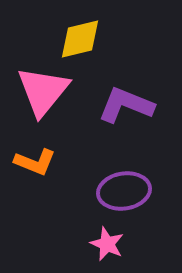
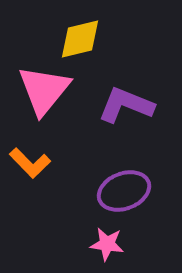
pink triangle: moved 1 px right, 1 px up
orange L-shape: moved 5 px left, 1 px down; rotated 24 degrees clockwise
purple ellipse: rotated 12 degrees counterclockwise
pink star: rotated 16 degrees counterclockwise
